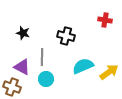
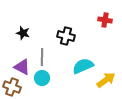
yellow arrow: moved 3 px left, 8 px down
cyan circle: moved 4 px left, 1 px up
